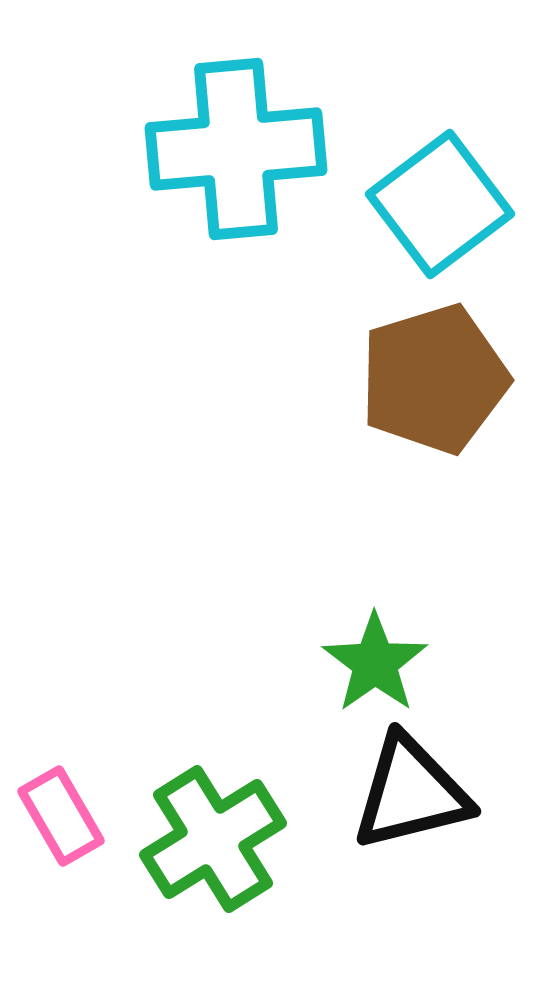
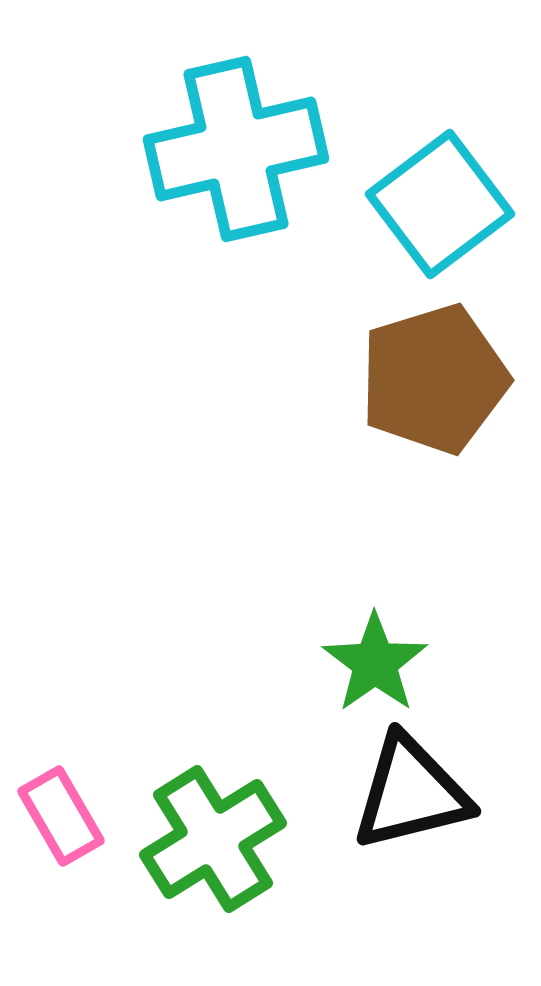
cyan cross: rotated 8 degrees counterclockwise
